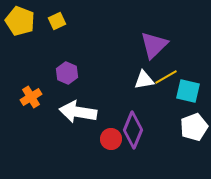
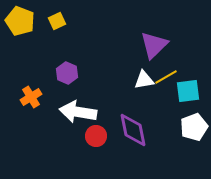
cyan square: rotated 20 degrees counterclockwise
purple diamond: rotated 33 degrees counterclockwise
red circle: moved 15 px left, 3 px up
